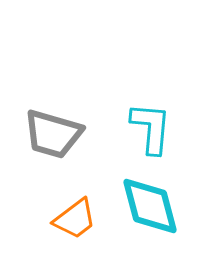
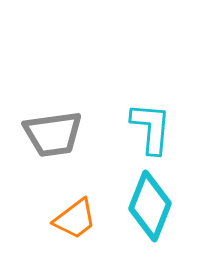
gray trapezoid: rotated 24 degrees counterclockwise
cyan diamond: rotated 36 degrees clockwise
